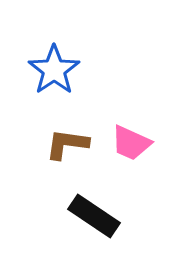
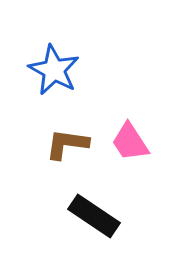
blue star: rotated 9 degrees counterclockwise
pink trapezoid: moved 1 px left, 1 px up; rotated 33 degrees clockwise
